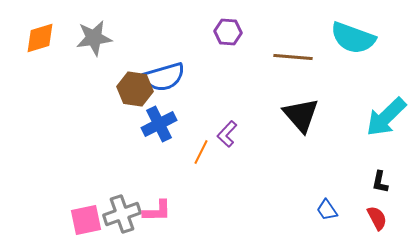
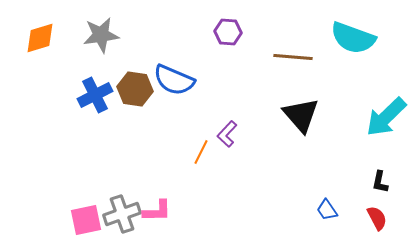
gray star: moved 7 px right, 3 px up
blue semicircle: moved 10 px right, 3 px down; rotated 39 degrees clockwise
blue cross: moved 64 px left, 29 px up
